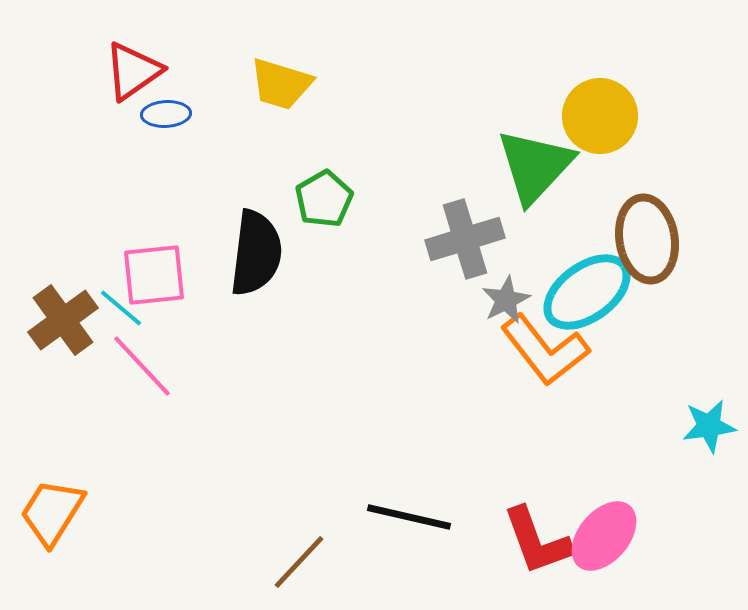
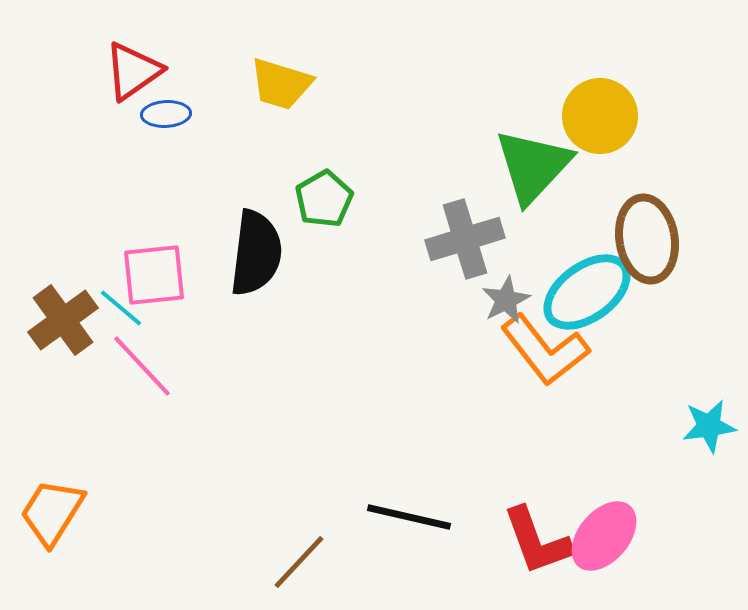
green triangle: moved 2 px left
